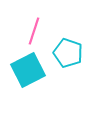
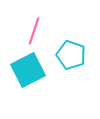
cyan pentagon: moved 3 px right, 2 px down
